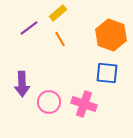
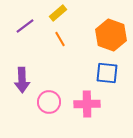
purple line: moved 4 px left, 2 px up
purple arrow: moved 4 px up
pink cross: moved 3 px right; rotated 20 degrees counterclockwise
